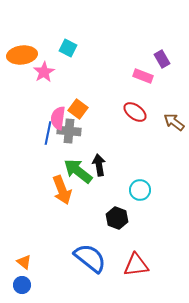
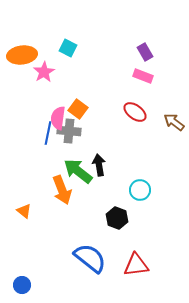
purple rectangle: moved 17 px left, 7 px up
orange triangle: moved 51 px up
